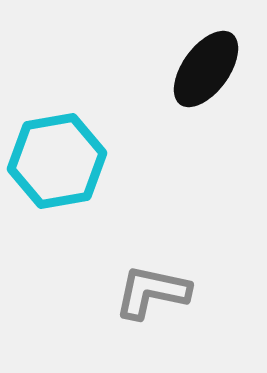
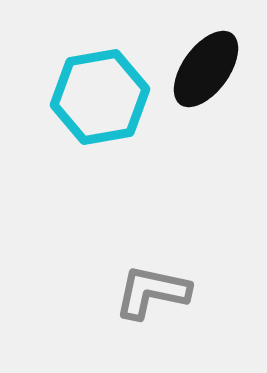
cyan hexagon: moved 43 px right, 64 px up
